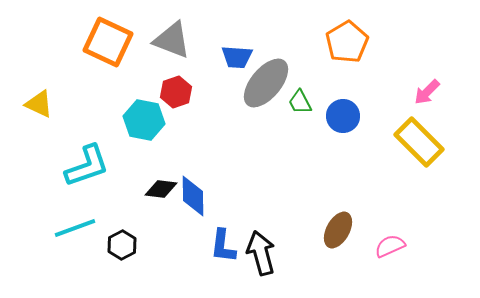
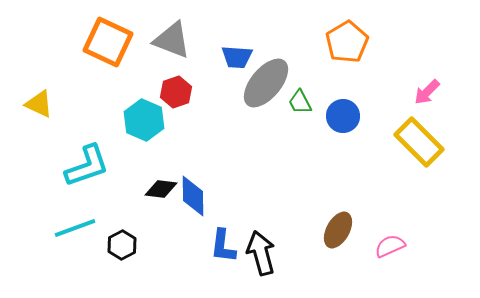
cyan hexagon: rotated 12 degrees clockwise
